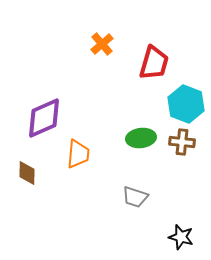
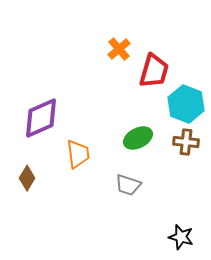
orange cross: moved 17 px right, 5 px down
red trapezoid: moved 8 px down
purple diamond: moved 3 px left
green ellipse: moved 3 px left; rotated 20 degrees counterclockwise
brown cross: moved 4 px right
orange trapezoid: rotated 12 degrees counterclockwise
brown diamond: moved 5 px down; rotated 30 degrees clockwise
gray trapezoid: moved 7 px left, 12 px up
